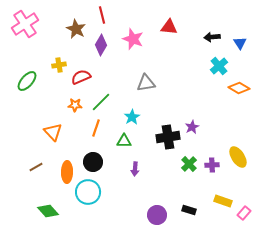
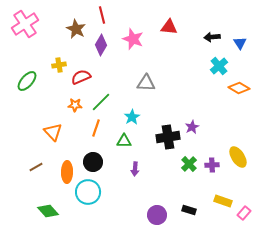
gray triangle: rotated 12 degrees clockwise
